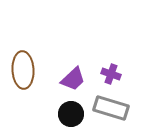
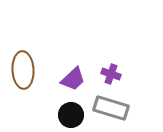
black circle: moved 1 px down
